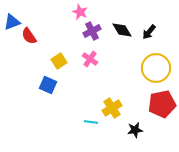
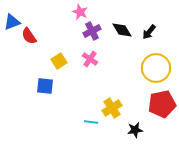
blue square: moved 3 px left, 1 px down; rotated 18 degrees counterclockwise
